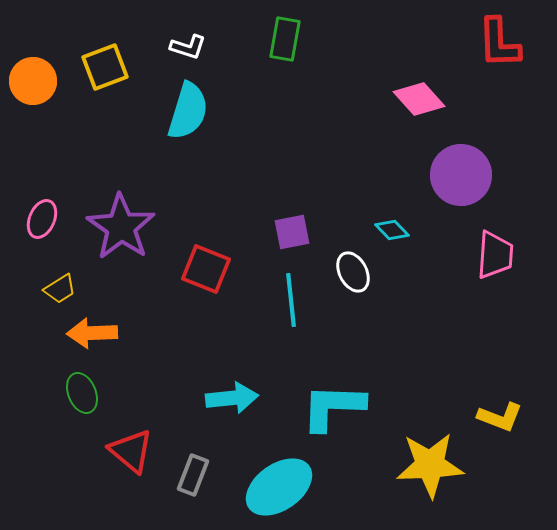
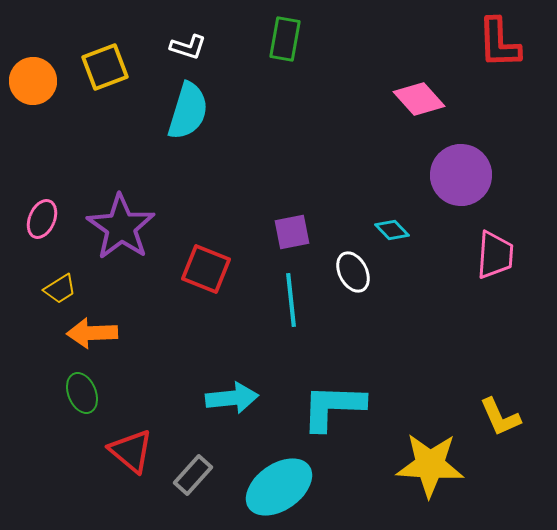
yellow L-shape: rotated 45 degrees clockwise
yellow star: rotated 6 degrees clockwise
gray rectangle: rotated 21 degrees clockwise
